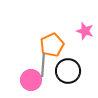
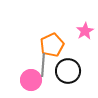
pink star: rotated 24 degrees clockwise
